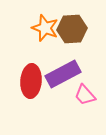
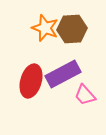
red ellipse: rotated 12 degrees clockwise
